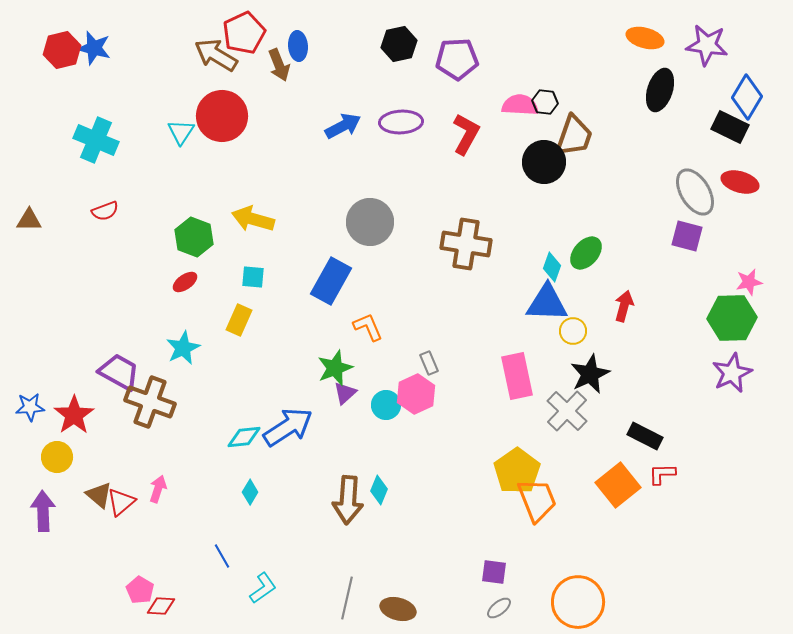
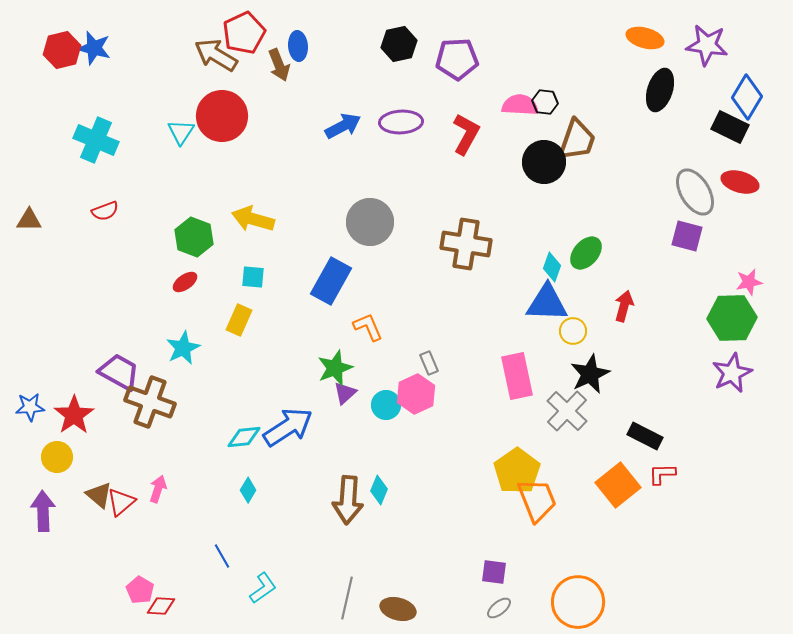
brown trapezoid at (574, 136): moved 3 px right, 4 px down
cyan diamond at (250, 492): moved 2 px left, 2 px up
